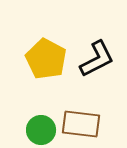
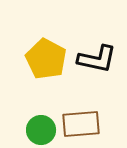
black L-shape: rotated 39 degrees clockwise
brown rectangle: rotated 12 degrees counterclockwise
